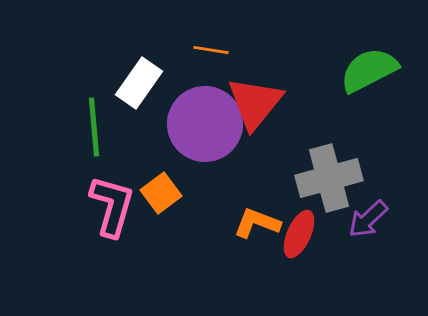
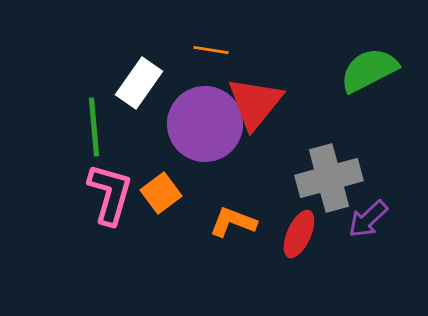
pink L-shape: moved 2 px left, 12 px up
orange L-shape: moved 24 px left, 1 px up
